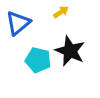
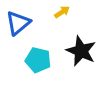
yellow arrow: moved 1 px right
black star: moved 11 px right
